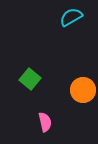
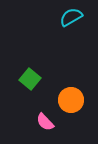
orange circle: moved 12 px left, 10 px down
pink semicircle: rotated 150 degrees clockwise
